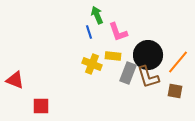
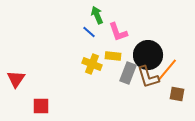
blue line: rotated 32 degrees counterclockwise
orange line: moved 11 px left, 8 px down
red triangle: moved 1 px right, 1 px up; rotated 42 degrees clockwise
brown square: moved 2 px right, 3 px down
